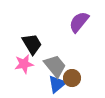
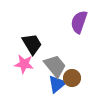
purple semicircle: rotated 20 degrees counterclockwise
pink star: rotated 18 degrees clockwise
